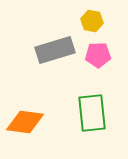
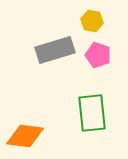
pink pentagon: rotated 20 degrees clockwise
orange diamond: moved 14 px down
